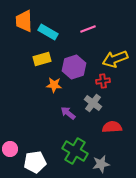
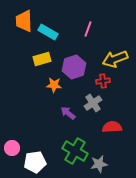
pink line: rotated 49 degrees counterclockwise
gray cross: rotated 18 degrees clockwise
pink circle: moved 2 px right, 1 px up
gray star: moved 2 px left
